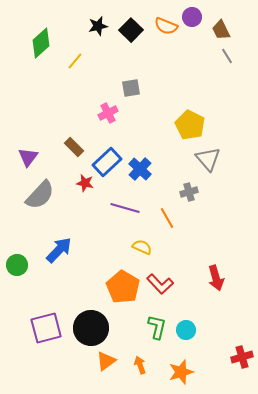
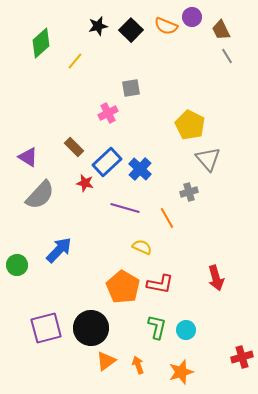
purple triangle: rotated 35 degrees counterclockwise
red L-shape: rotated 36 degrees counterclockwise
orange arrow: moved 2 px left
